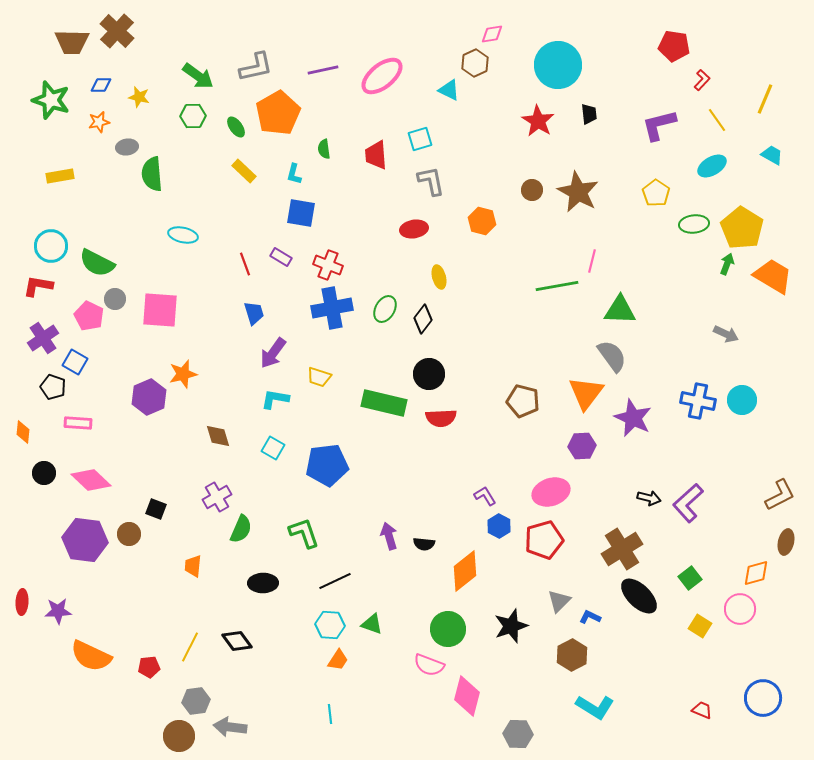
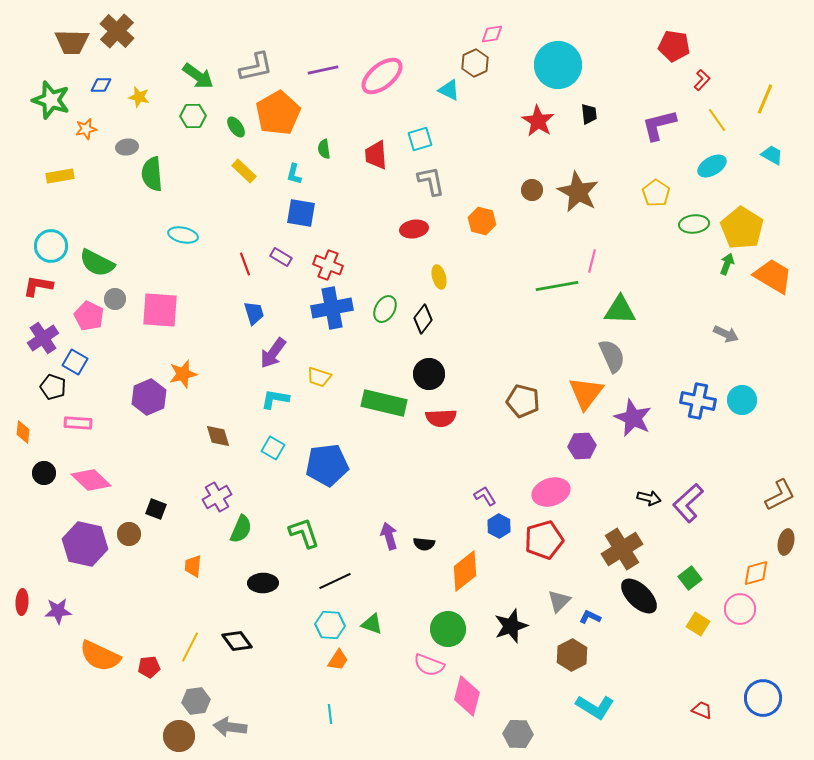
orange star at (99, 122): moved 13 px left, 7 px down
gray semicircle at (612, 356): rotated 12 degrees clockwise
purple hexagon at (85, 540): moved 4 px down; rotated 6 degrees clockwise
yellow square at (700, 626): moved 2 px left, 2 px up
orange semicircle at (91, 656): moved 9 px right
